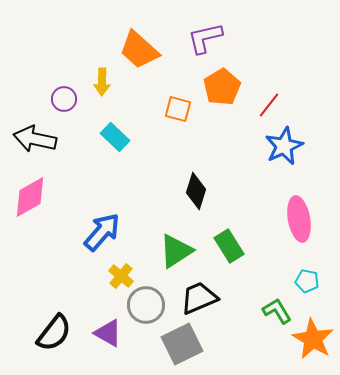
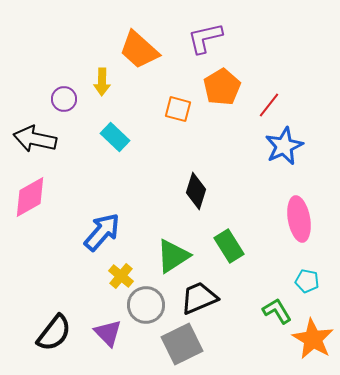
green triangle: moved 3 px left, 5 px down
purple triangle: rotated 16 degrees clockwise
